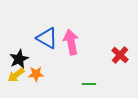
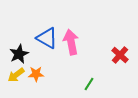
black star: moved 5 px up
green line: rotated 56 degrees counterclockwise
